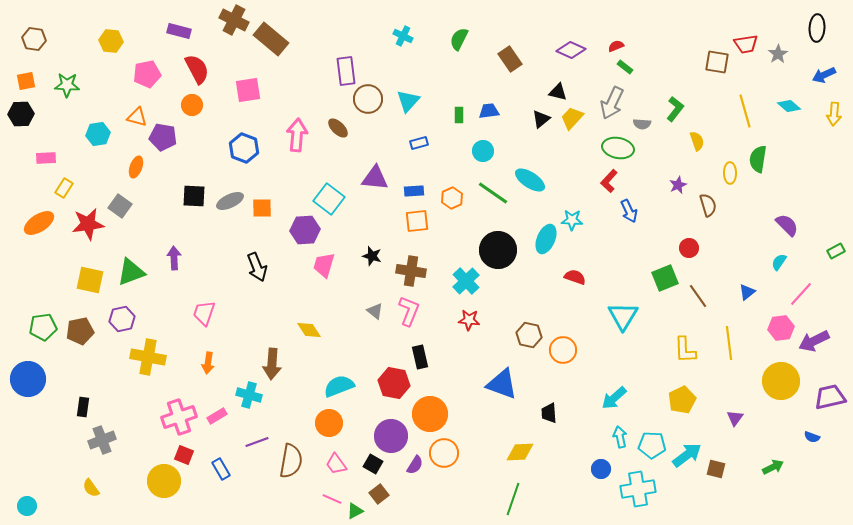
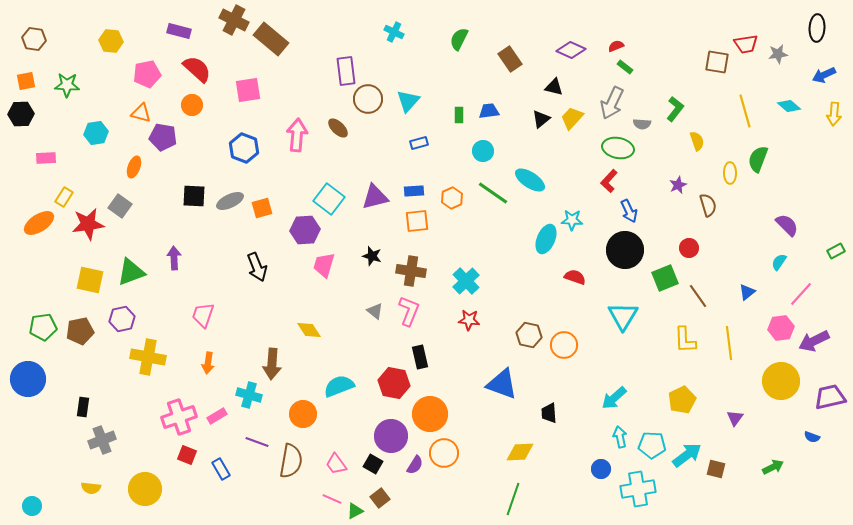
cyan cross at (403, 36): moved 9 px left, 4 px up
gray star at (778, 54): rotated 24 degrees clockwise
red semicircle at (197, 69): rotated 20 degrees counterclockwise
black triangle at (558, 92): moved 4 px left, 5 px up
orange triangle at (137, 117): moved 4 px right, 4 px up
cyan hexagon at (98, 134): moved 2 px left, 1 px up
green semicircle at (758, 159): rotated 12 degrees clockwise
orange ellipse at (136, 167): moved 2 px left
purple triangle at (375, 178): moved 19 px down; rotated 20 degrees counterclockwise
yellow rectangle at (64, 188): moved 9 px down
orange square at (262, 208): rotated 15 degrees counterclockwise
black circle at (498, 250): moved 127 px right
pink trapezoid at (204, 313): moved 1 px left, 2 px down
orange circle at (563, 350): moved 1 px right, 5 px up
yellow L-shape at (685, 350): moved 10 px up
orange circle at (329, 423): moved 26 px left, 9 px up
purple line at (257, 442): rotated 40 degrees clockwise
red square at (184, 455): moved 3 px right
yellow circle at (164, 481): moved 19 px left, 8 px down
yellow semicircle at (91, 488): rotated 48 degrees counterclockwise
brown square at (379, 494): moved 1 px right, 4 px down
cyan circle at (27, 506): moved 5 px right
